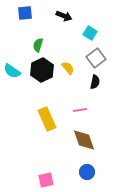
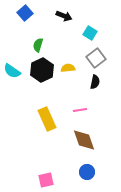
blue square: rotated 35 degrees counterclockwise
yellow semicircle: rotated 56 degrees counterclockwise
